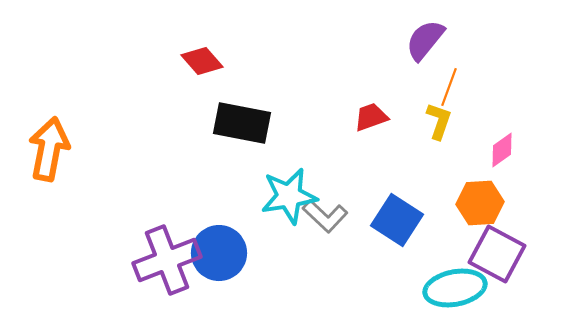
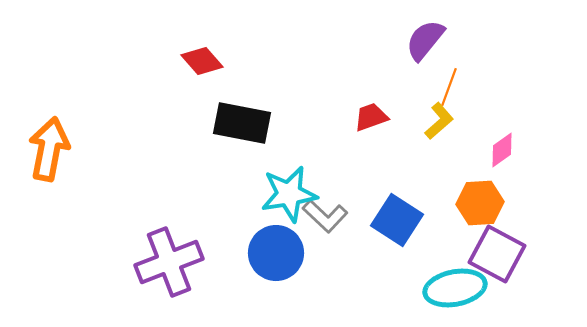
yellow L-shape: rotated 30 degrees clockwise
cyan star: moved 2 px up
blue circle: moved 57 px right
purple cross: moved 2 px right, 2 px down
